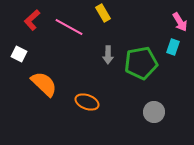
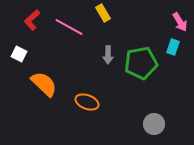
gray circle: moved 12 px down
